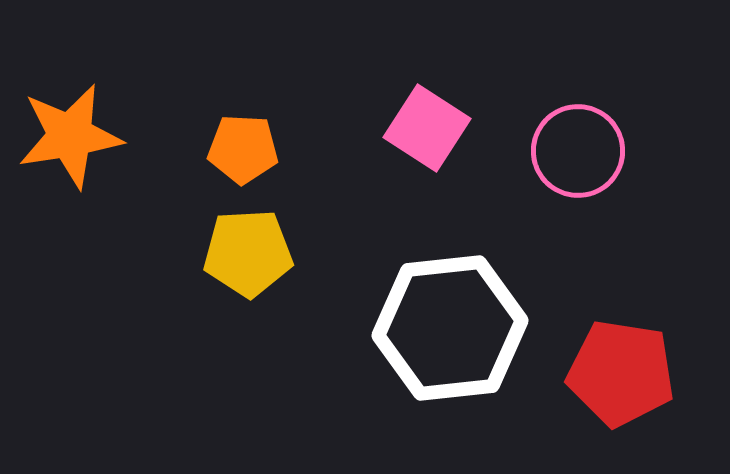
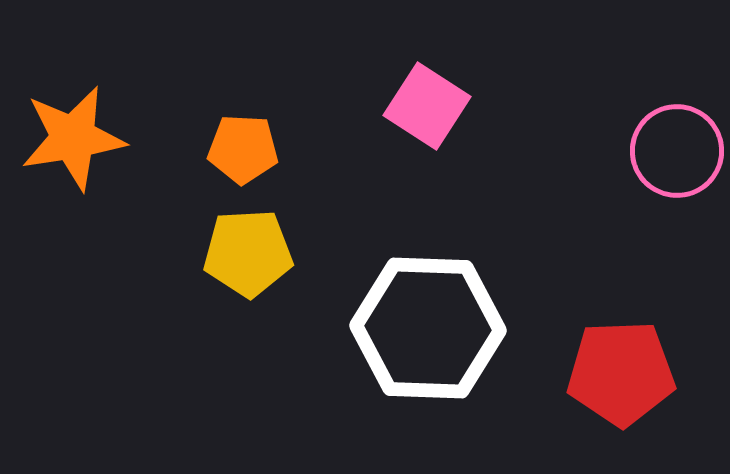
pink square: moved 22 px up
orange star: moved 3 px right, 2 px down
pink circle: moved 99 px right
white hexagon: moved 22 px left; rotated 8 degrees clockwise
red pentagon: rotated 11 degrees counterclockwise
